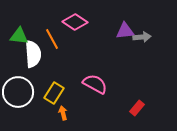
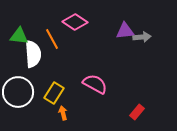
red rectangle: moved 4 px down
